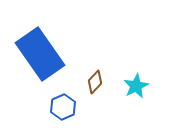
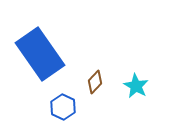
cyan star: rotated 15 degrees counterclockwise
blue hexagon: rotated 10 degrees counterclockwise
